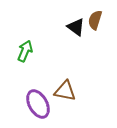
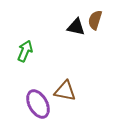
black triangle: rotated 24 degrees counterclockwise
